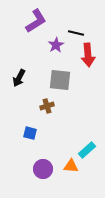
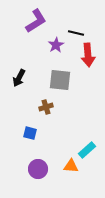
brown cross: moved 1 px left, 1 px down
purple circle: moved 5 px left
